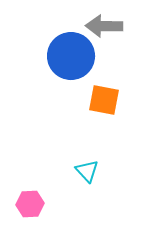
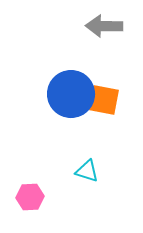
blue circle: moved 38 px down
cyan triangle: rotated 30 degrees counterclockwise
pink hexagon: moved 7 px up
